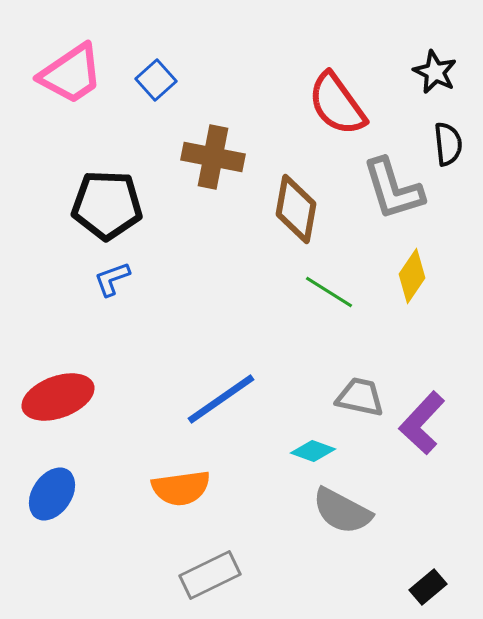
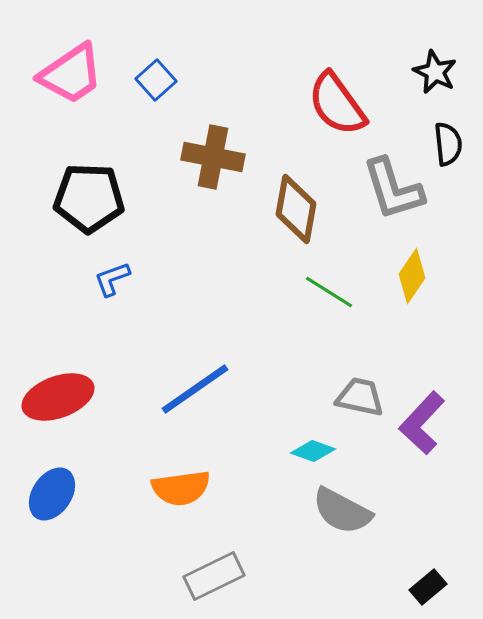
black pentagon: moved 18 px left, 7 px up
blue line: moved 26 px left, 10 px up
gray rectangle: moved 4 px right, 1 px down
